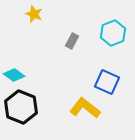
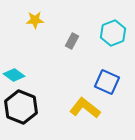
yellow star: moved 1 px right, 6 px down; rotated 24 degrees counterclockwise
